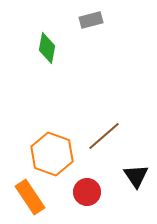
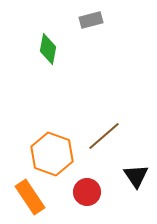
green diamond: moved 1 px right, 1 px down
